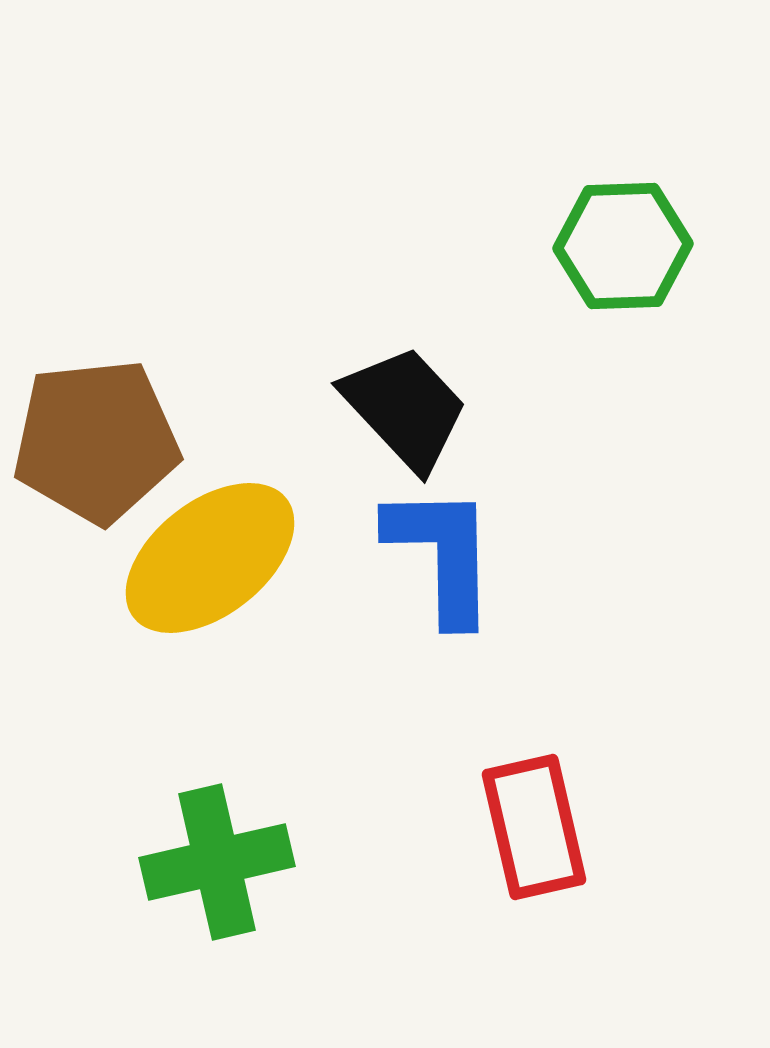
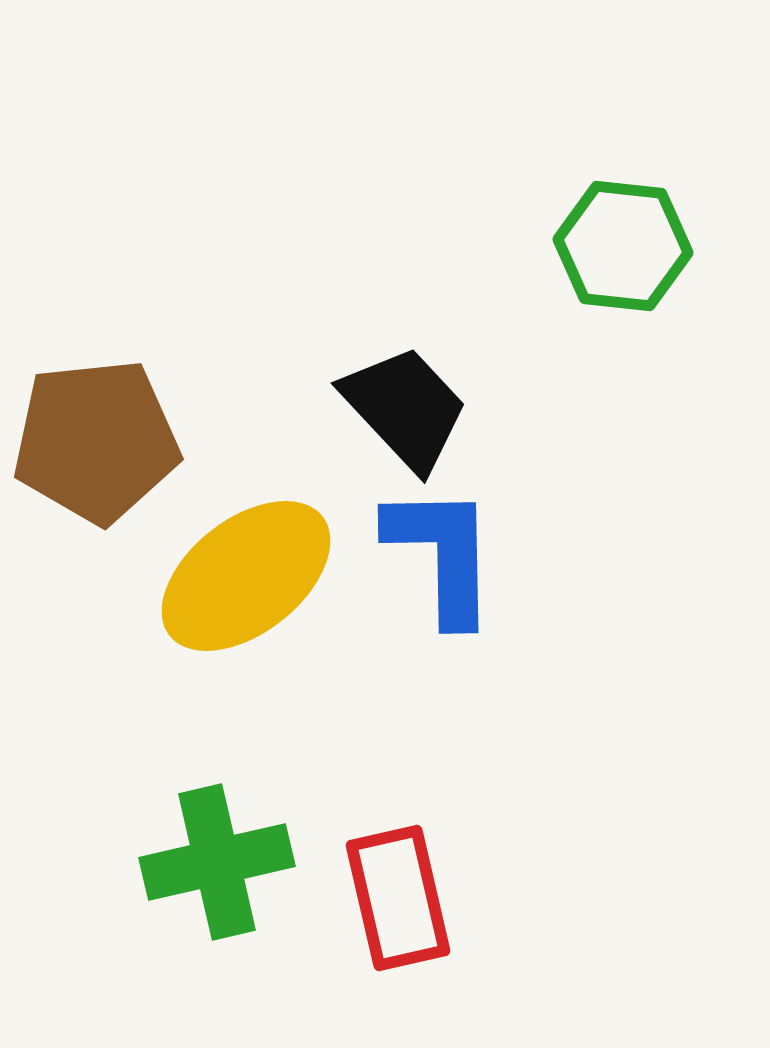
green hexagon: rotated 8 degrees clockwise
yellow ellipse: moved 36 px right, 18 px down
red rectangle: moved 136 px left, 71 px down
